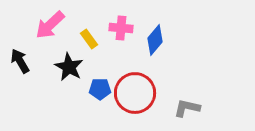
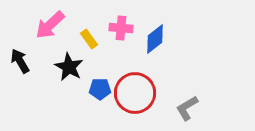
blue diamond: moved 1 px up; rotated 12 degrees clockwise
gray L-shape: rotated 44 degrees counterclockwise
